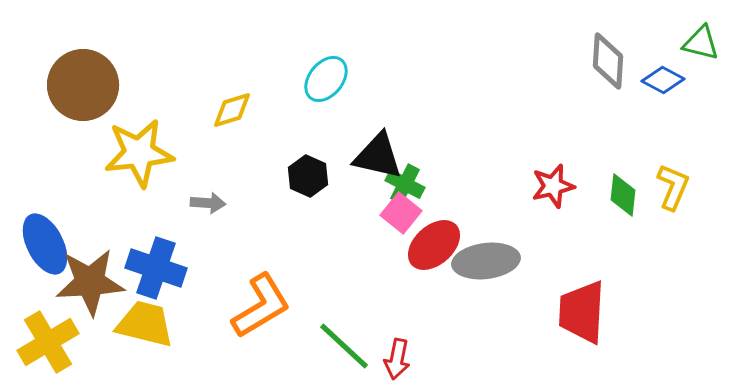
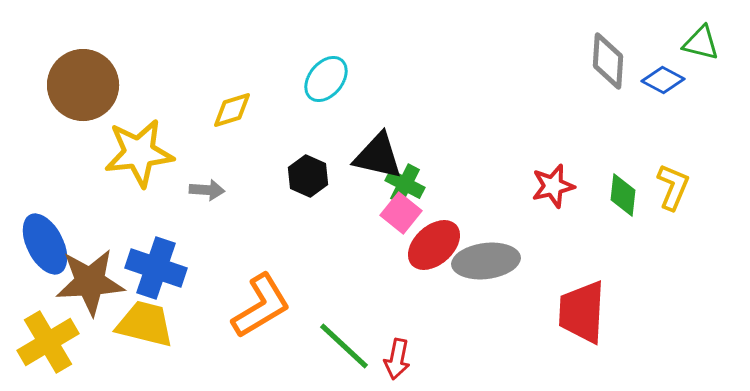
gray arrow: moved 1 px left, 13 px up
